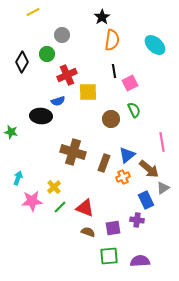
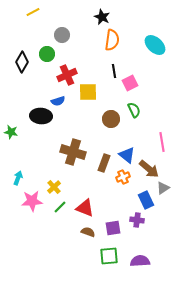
black star: rotated 14 degrees counterclockwise
blue triangle: rotated 42 degrees counterclockwise
